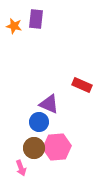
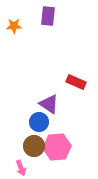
purple rectangle: moved 12 px right, 3 px up
orange star: rotated 14 degrees counterclockwise
red rectangle: moved 6 px left, 3 px up
purple triangle: rotated 10 degrees clockwise
brown circle: moved 2 px up
